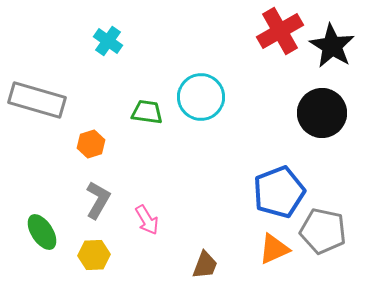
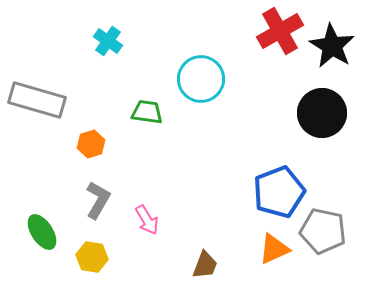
cyan circle: moved 18 px up
yellow hexagon: moved 2 px left, 2 px down; rotated 12 degrees clockwise
